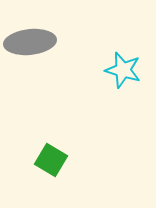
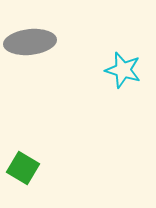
green square: moved 28 px left, 8 px down
